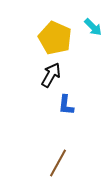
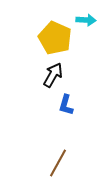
cyan arrow: moved 7 px left, 7 px up; rotated 42 degrees counterclockwise
black arrow: moved 2 px right
blue L-shape: rotated 10 degrees clockwise
